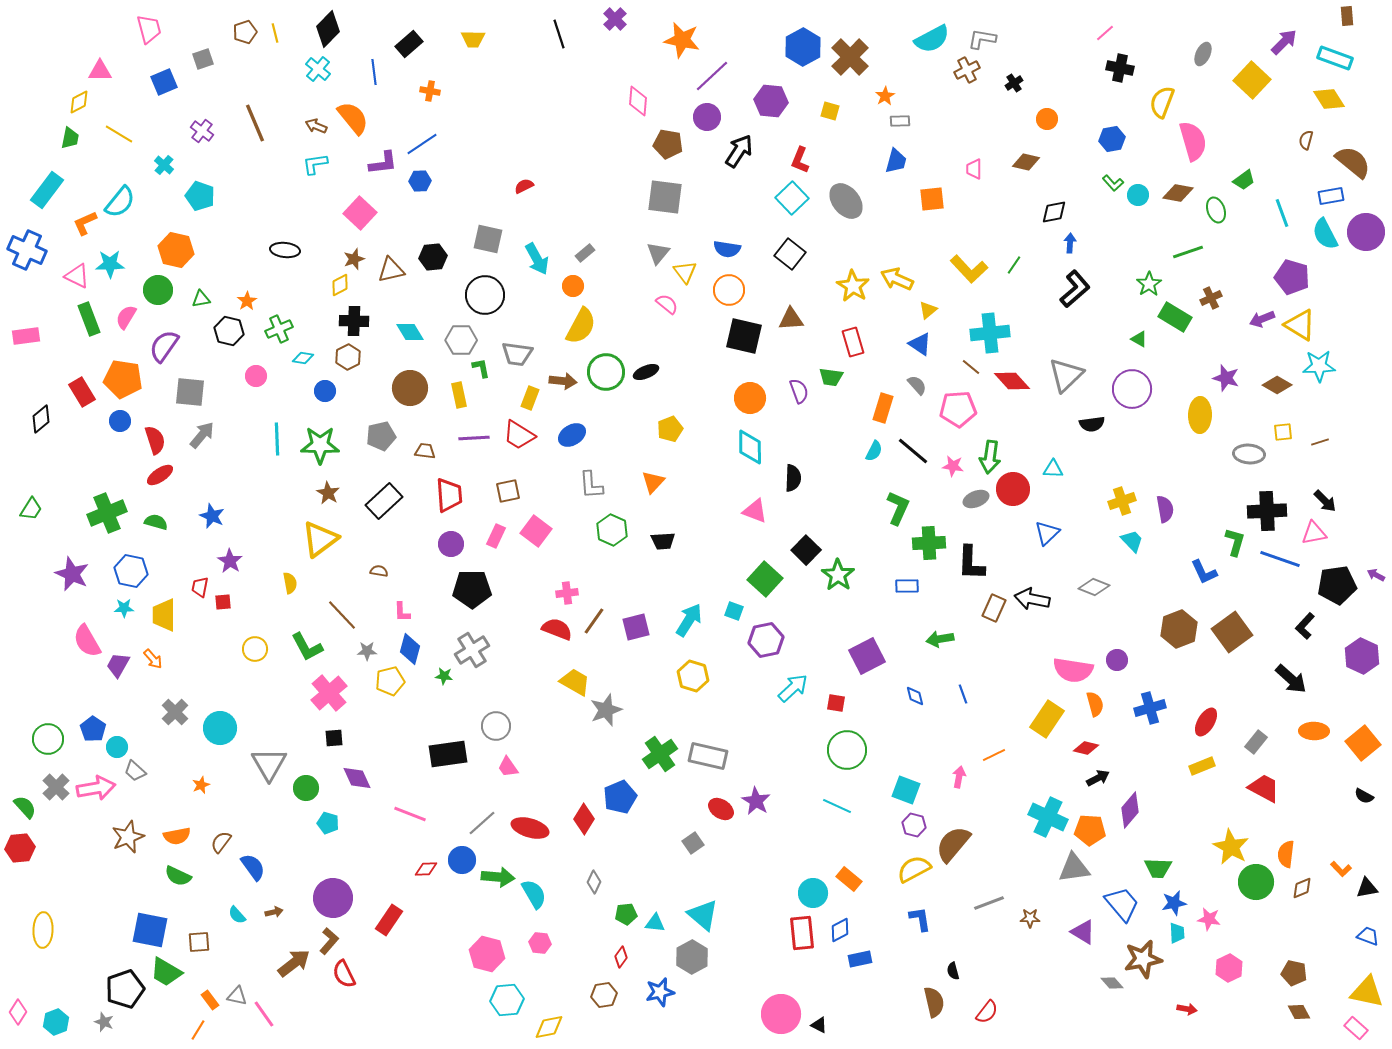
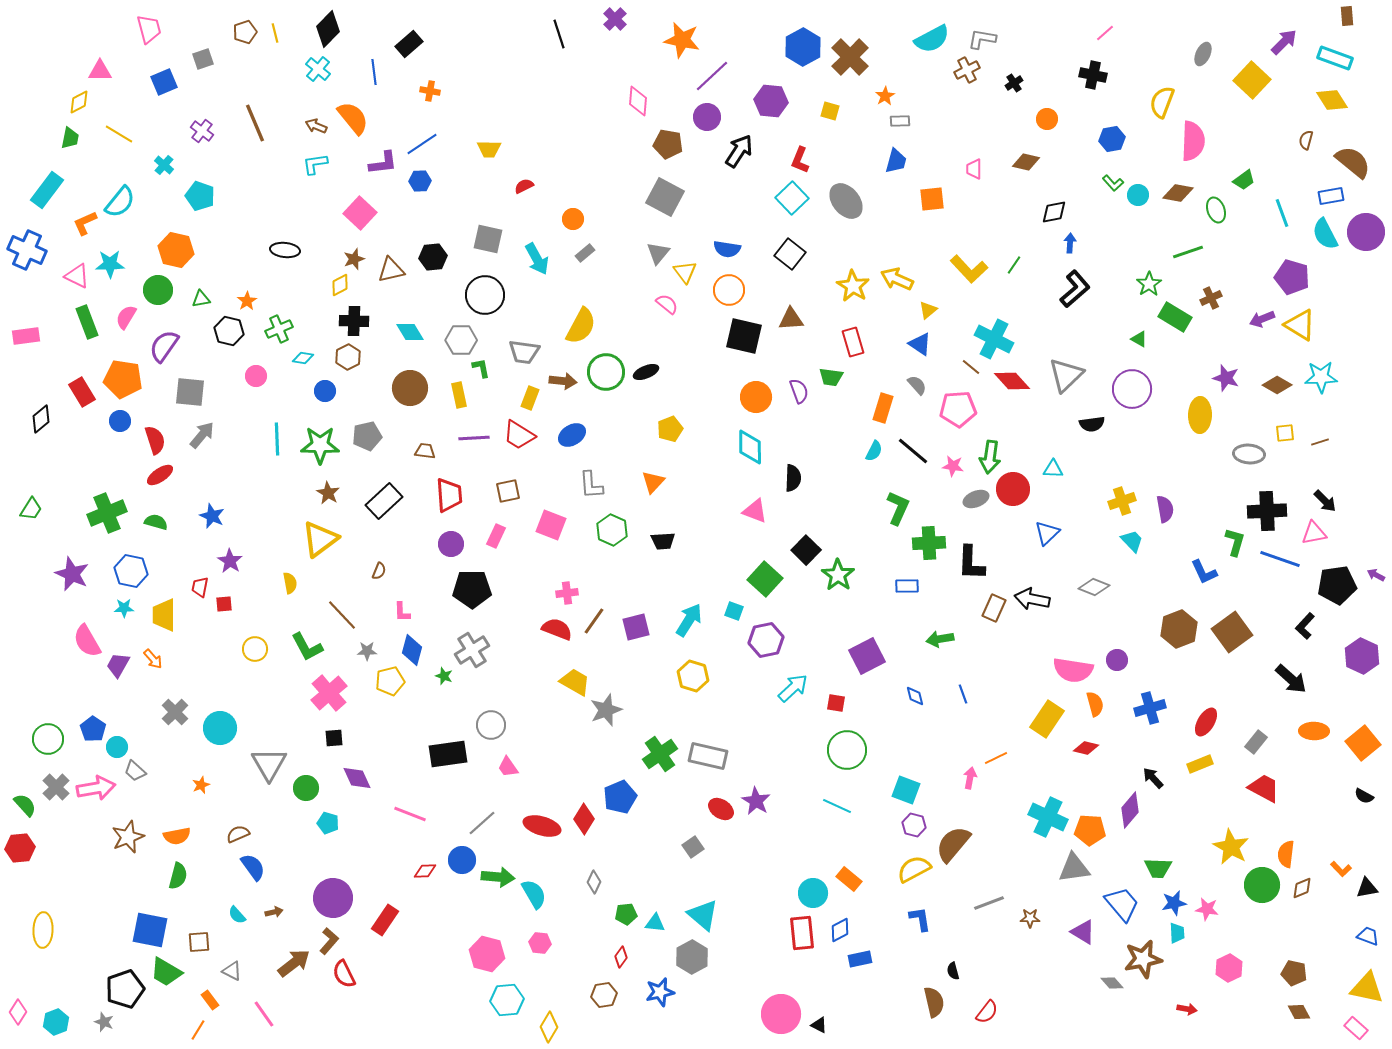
yellow trapezoid at (473, 39): moved 16 px right, 110 px down
black cross at (1120, 68): moved 27 px left, 7 px down
yellow diamond at (1329, 99): moved 3 px right, 1 px down
pink semicircle at (1193, 141): rotated 18 degrees clockwise
gray square at (665, 197): rotated 21 degrees clockwise
orange circle at (573, 286): moved 67 px up
green rectangle at (89, 319): moved 2 px left, 3 px down
cyan cross at (990, 333): moved 4 px right, 6 px down; rotated 33 degrees clockwise
gray trapezoid at (517, 354): moved 7 px right, 2 px up
cyan star at (1319, 366): moved 2 px right, 11 px down
orange circle at (750, 398): moved 6 px right, 1 px up
yellow square at (1283, 432): moved 2 px right, 1 px down
gray pentagon at (381, 436): moved 14 px left
pink square at (536, 531): moved 15 px right, 6 px up; rotated 16 degrees counterclockwise
brown semicircle at (379, 571): rotated 102 degrees clockwise
red square at (223, 602): moved 1 px right, 2 px down
blue diamond at (410, 649): moved 2 px right, 1 px down
green star at (444, 676): rotated 12 degrees clockwise
gray circle at (496, 726): moved 5 px left, 1 px up
orange line at (994, 755): moved 2 px right, 3 px down
yellow rectangle at (1202, 766): moved 2 px left, 2 px up
pink arrow at (959, 777): moved 11 px right, 1 px down
black arrow at (1098, 778): moved 55 px right; rotated 105 degrees counterclockwise
green semicircle at (25, 807): moved 2 px up
red ellipse at (530, 828): moved 12 px right, 2 px up
brown semicircle at (221, 842): moved 17 px right, 8 px up; rotated 30 degrees clockwise
gray square at (693, 843): moved 4 px down
red diamond at (426, 869): moved 1 px left, 2 px down
green semicircle at (178, 876): rotated 100 degrees counterclockwise
green circle at (1256, 882): moved 6 px right, 3 px down
pink star at (1209, 919): moved 2 px left, 10 px up
red rectangle at (389, 920): moved 4 px left
yellow triangle at (1367, 992): moved 4 px up
gray triangle at (237, 996): moved 5 px left, 25 px up; rotated 15 degrees clockwise
yellow diamond at (549, 1027): rotated 48 degrees counterclockwise
